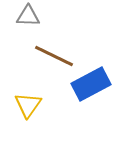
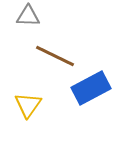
brown line: moved 1 px right
blue rectangle: moved 4 px down
